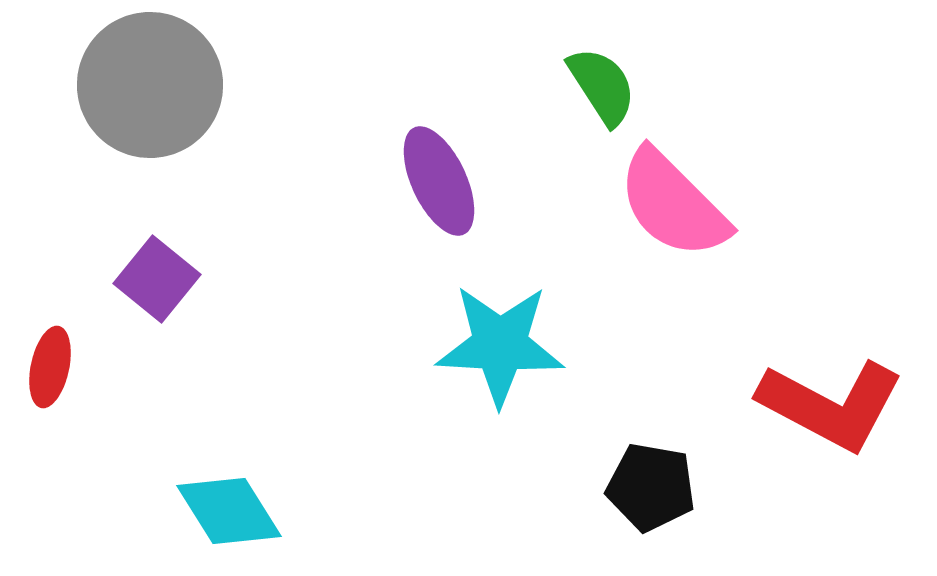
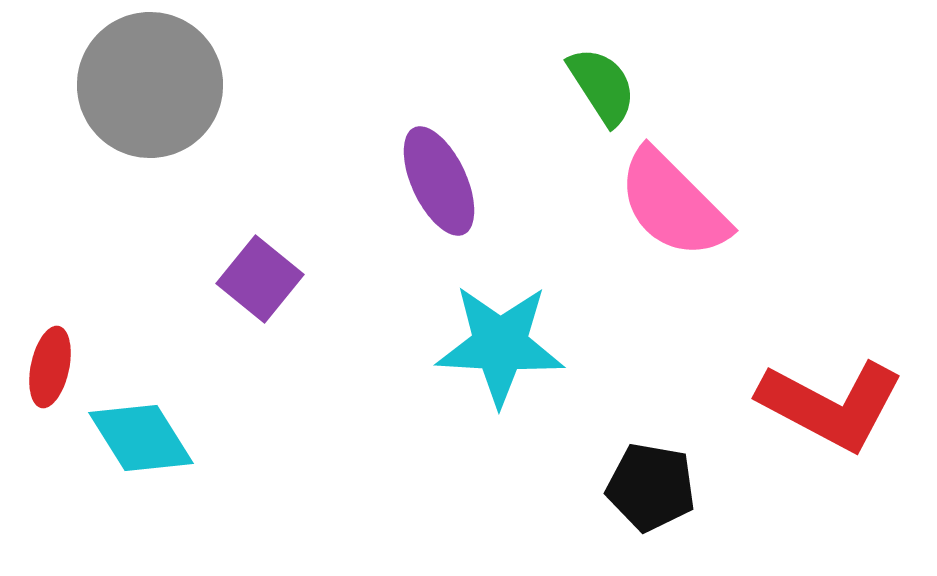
purple square: moved 103 px right
cyan diamond: moved 88 px left, 73 px up
